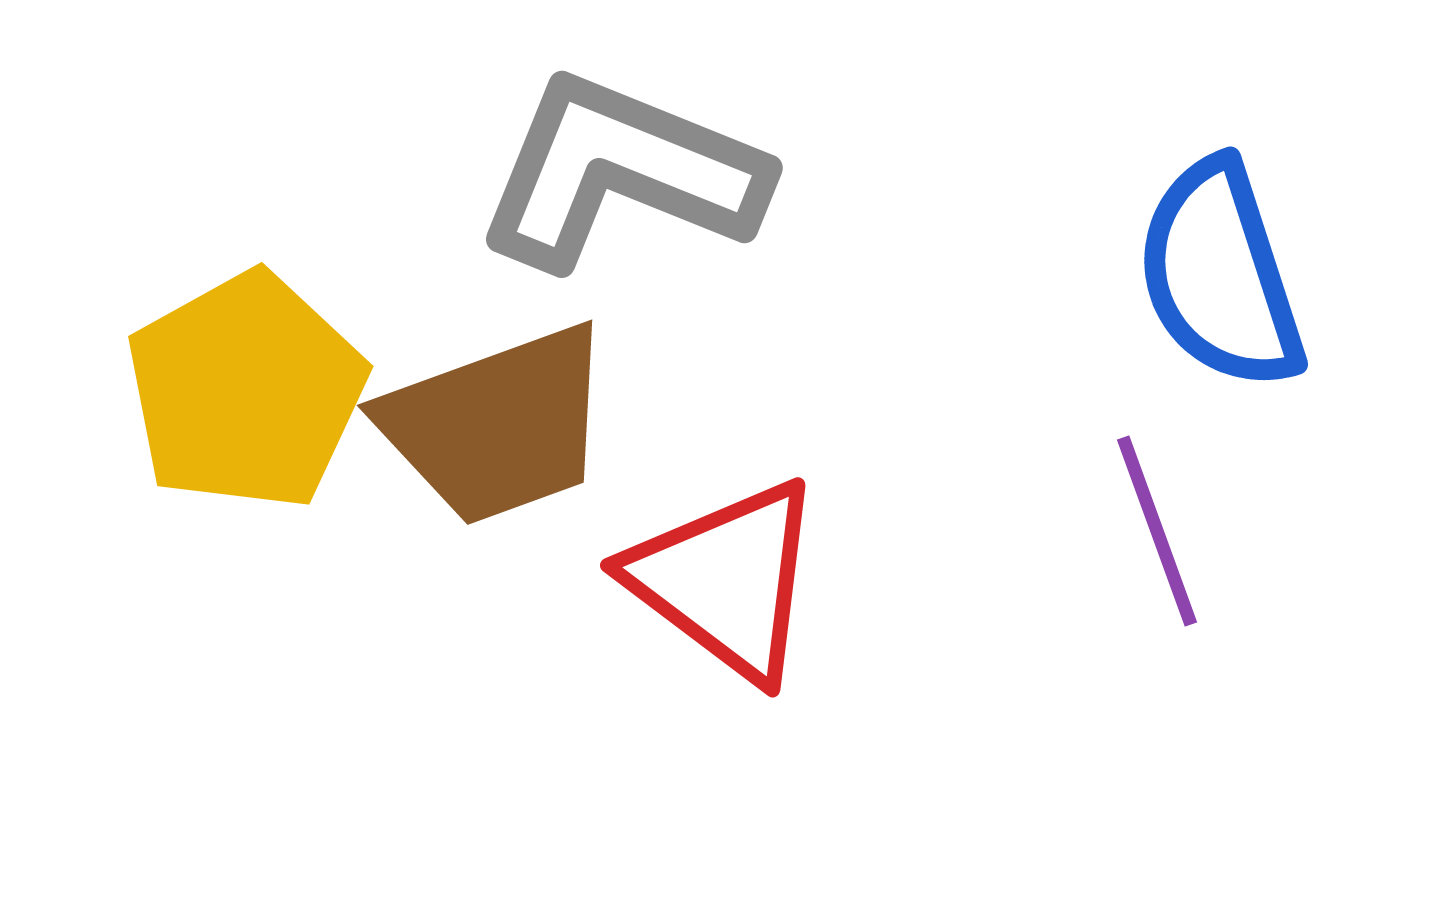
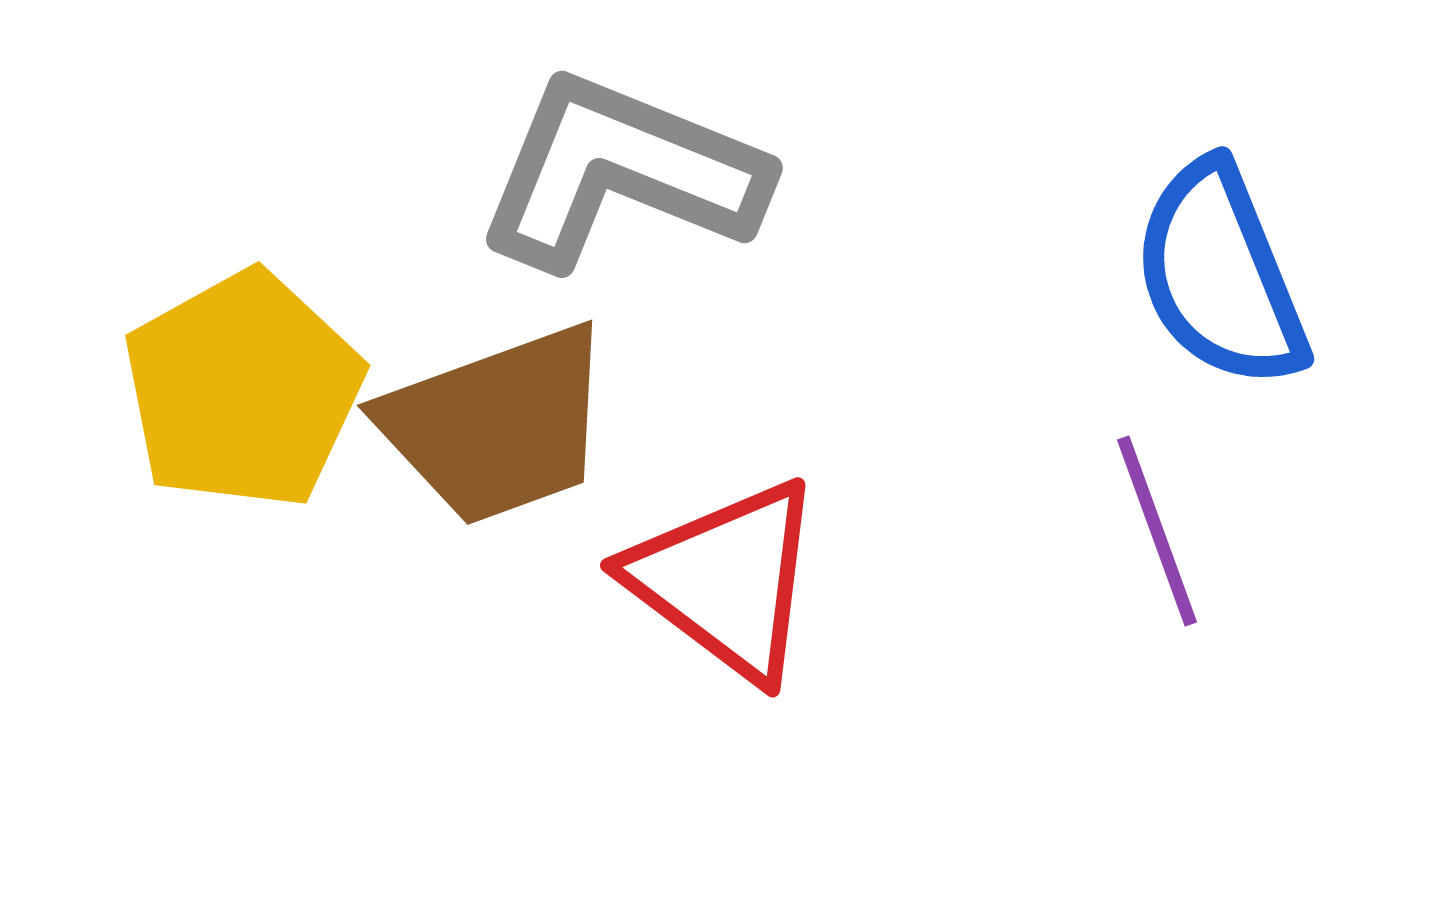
blue semicircle: rotated 4 degrees counterclockwise
yellow pentagon: moved 3 px left, 1 px up
